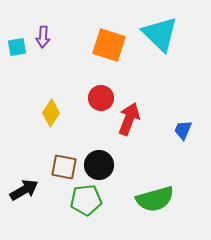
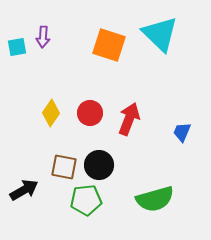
red circle: moved 11 px left, 15 px down
blue trapezoid: moved 1 px left, 2 px down
